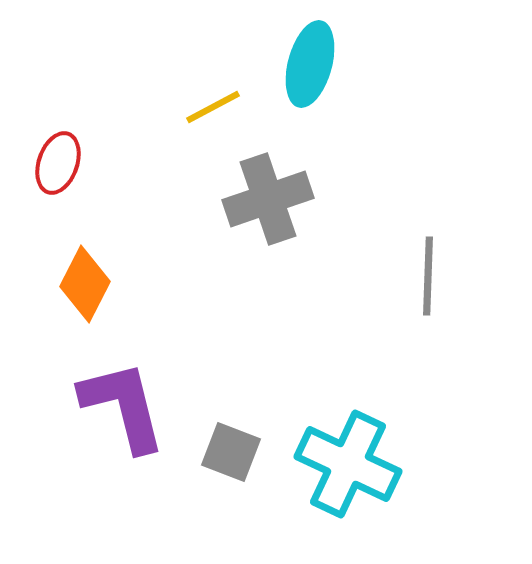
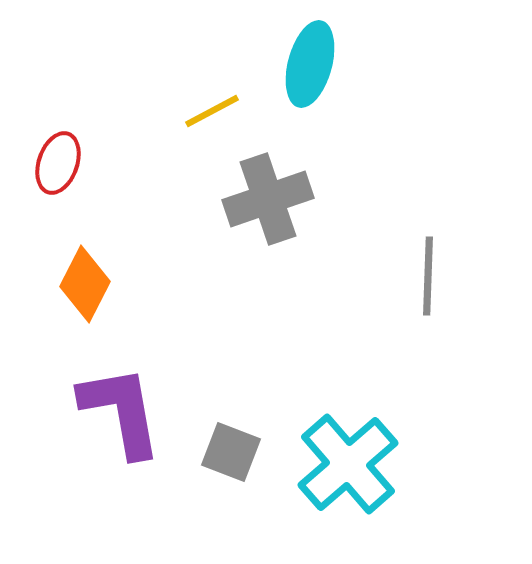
yellow line: moved 1 px left, 4 px down
purple L-shape: moved 2 px left, 5 px down; rotated 4 degrees clockwise
cyan cross: rotated 24 degrees clockwise
